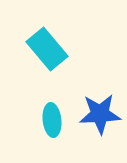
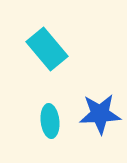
cyan ellipse: moved 2 px left, 1 px down
